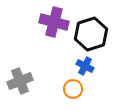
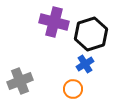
blue cross: moved 2 px up; rotated 30 degrees clockwise
